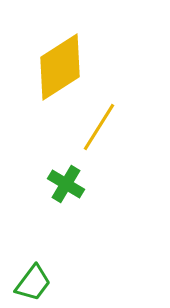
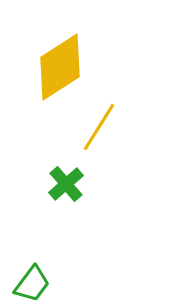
green cross: rotated 18 degrees clockwise
green trapezoid: moved 1 px left, 1 px down
